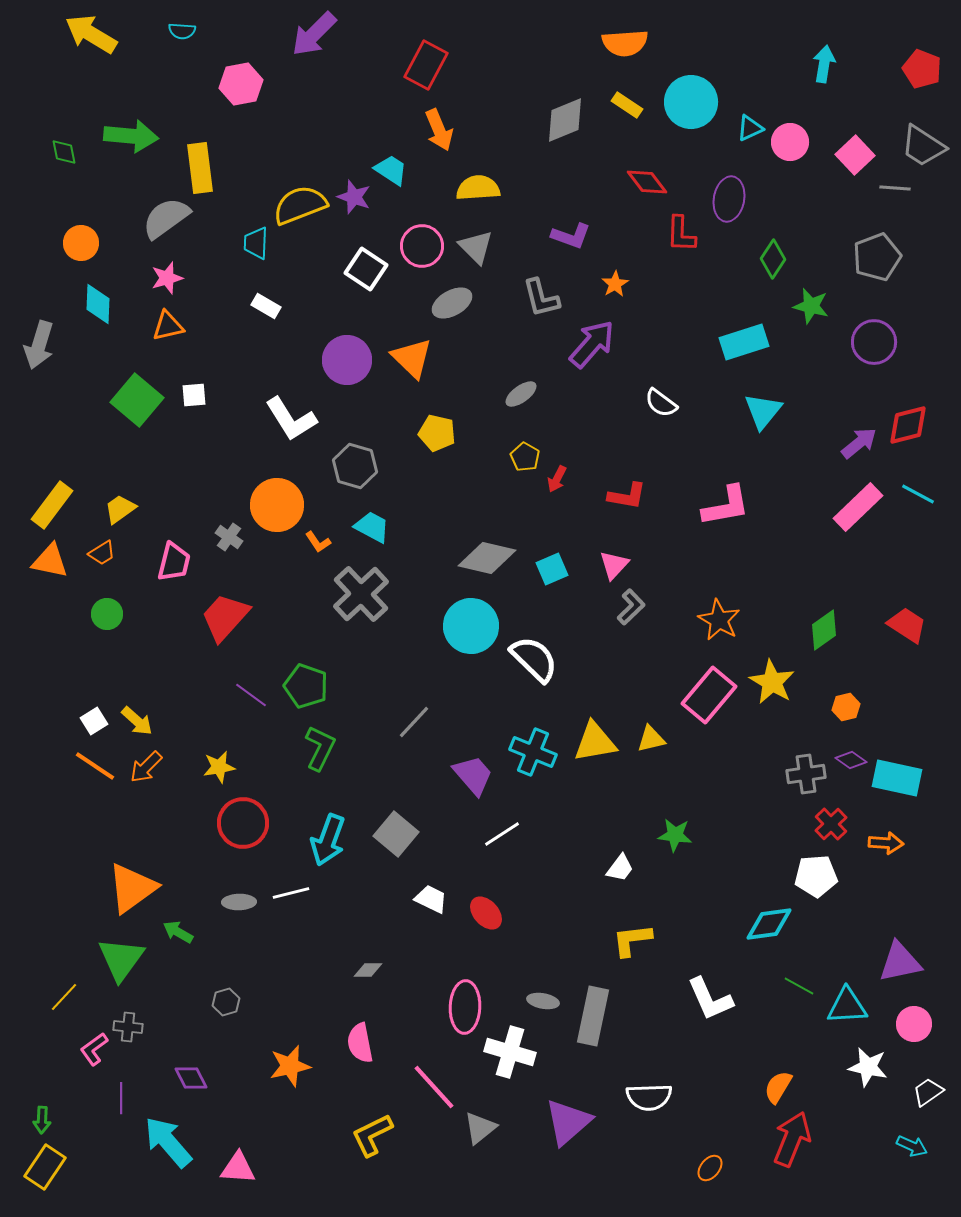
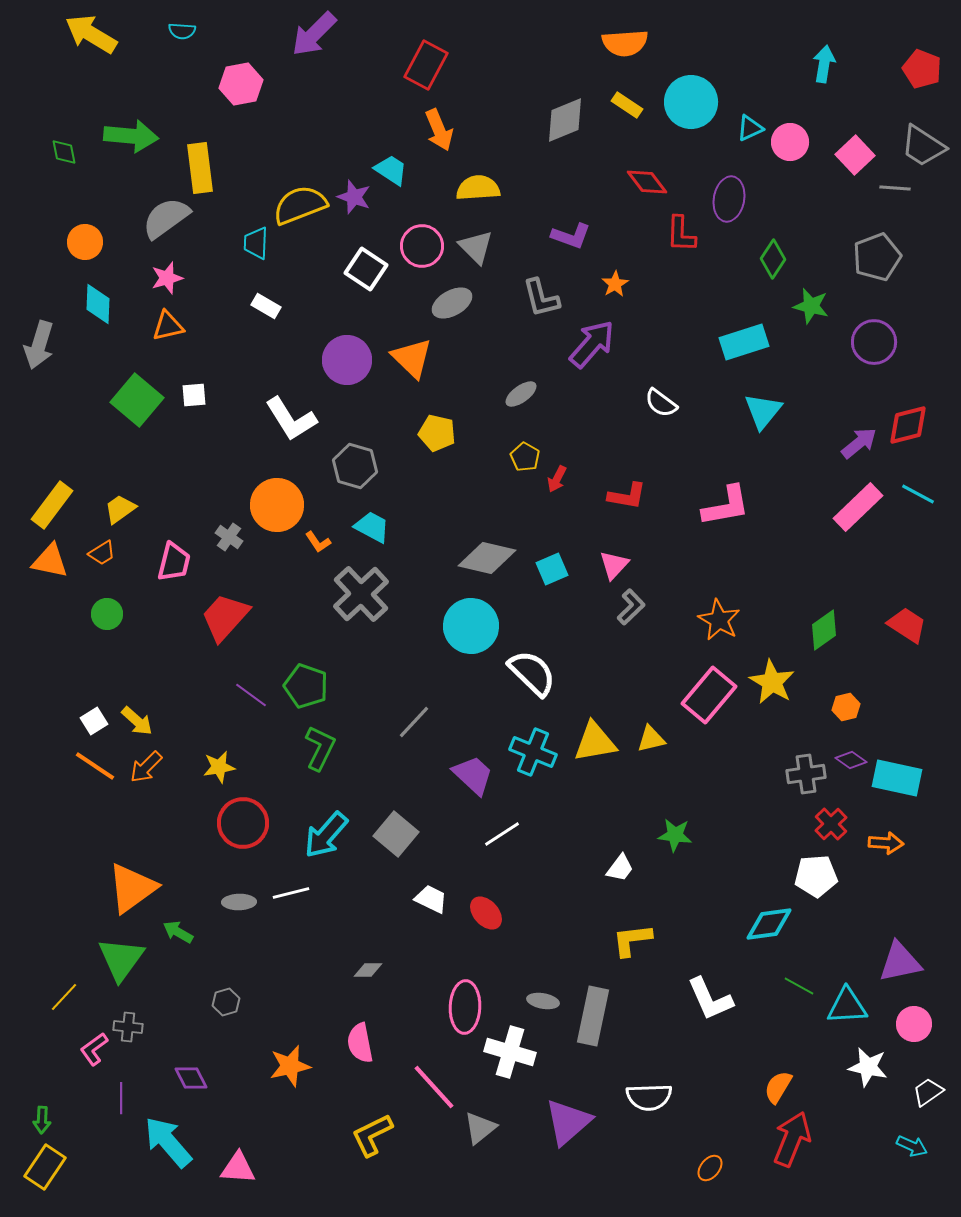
orange circle at (81, 243): moved 4 px right, 1 px up
white semicircle at (534, 659): moved 2 px left, 14 px down
purple trapezoid at (473, 775): rotated 6 degrees counterclockwise
cyan arrow at (328, 840): moved 2 px left, 5 px up; rotated 21 degrees clockwise
